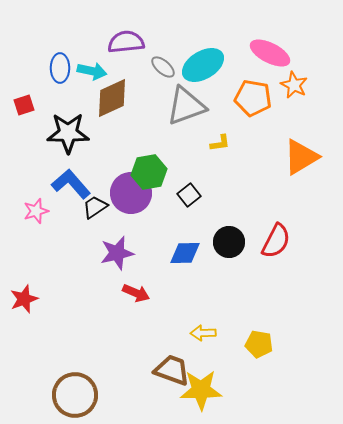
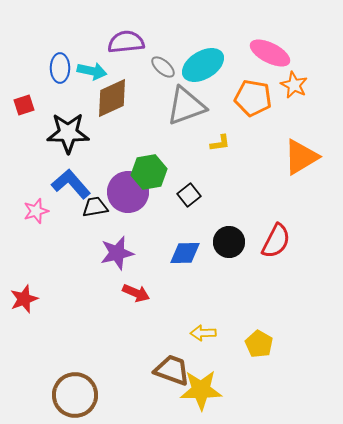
purple circle: moved 3 px left, 1 px up
black trapezoid: rotated 24 degrees clockwise
yellow pentagon: rotated 20 degrees clockwise
